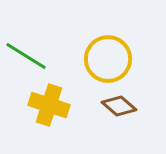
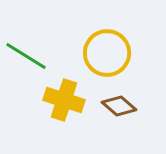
yellow circle: moved 1 px left, 6 px up
yellow cross: moved 15 px right, 5 px up
